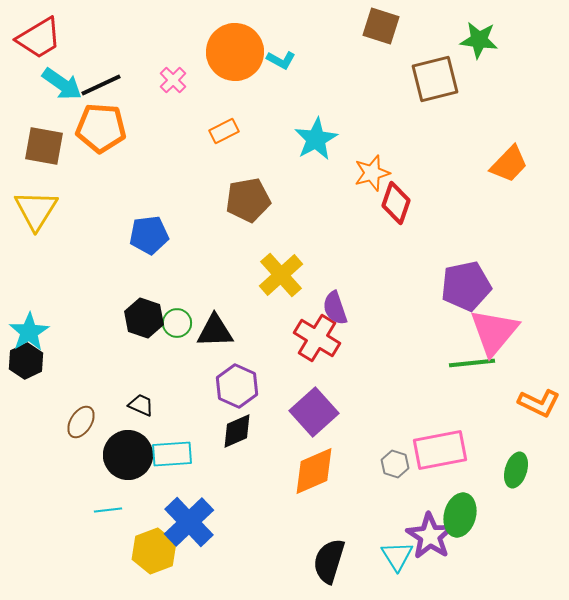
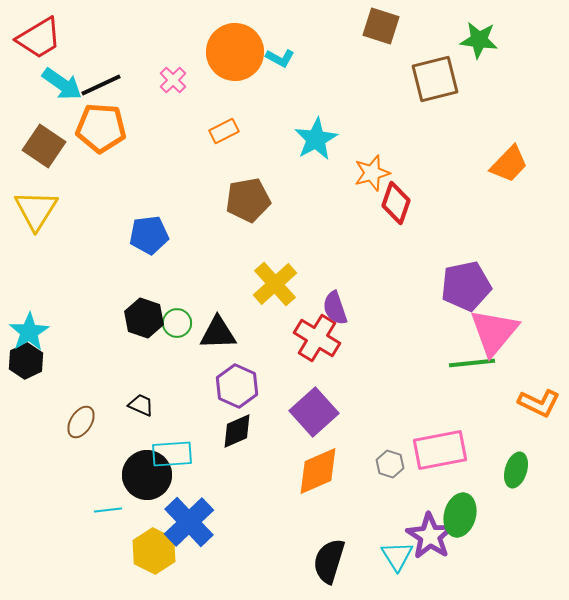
cyan L-shape at (281, 60): moved 1 px left, 2 px up
brown square at (44, 146): rotated 24 degrees clockwise
yellow cross at (281, 275): moved 6 px left, 9 px down
black triangle at (215, 331): moved 3 px right, 2 px down
black circle at (128, 455): moved 19 px right, 20 px down
gray hexagon at (395, 464): moved 5 px left
orange diamond at (314, 471): moved 4 px right
yellow hexagon at (154, 551): rotated 12 degrees counterclockwise
